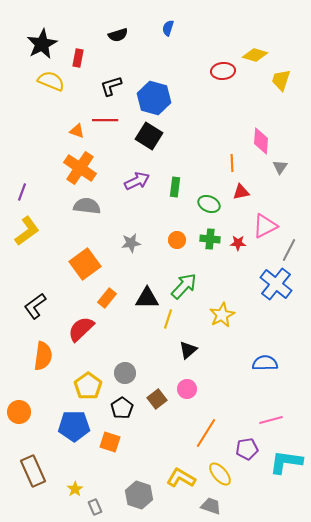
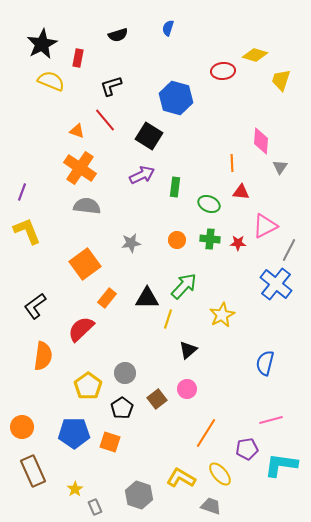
blue hexagon at (154, 98): moved 22 px right
red line at (105, 120): rotated 50 degrees clockwise
purple arrow at (137, 181): moved 5 px right, 6 px up
red triangle at (241, 192): rotated 18 degrees clockwise
yellow L-shape at (27, 231): rotated 76 degrees counterclockwise
blue semicircle at (265, 363): rotated 75 degrees counterclockwise
orange circle at (19, 412): moved 3 px right, 15 px down
blue pentagon at (74, 426): moved 7 px down
cyan L-shape at (286, 462): moved 5 px left, 3 px down
